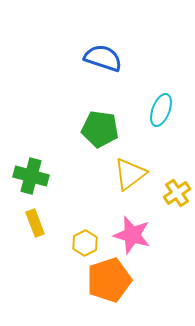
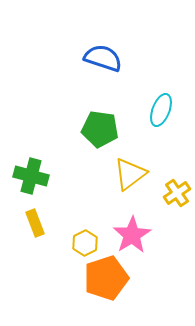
pink star: rotated 24 degrees clockwise
orange pentagon: moved 3 px left, 2 px up
